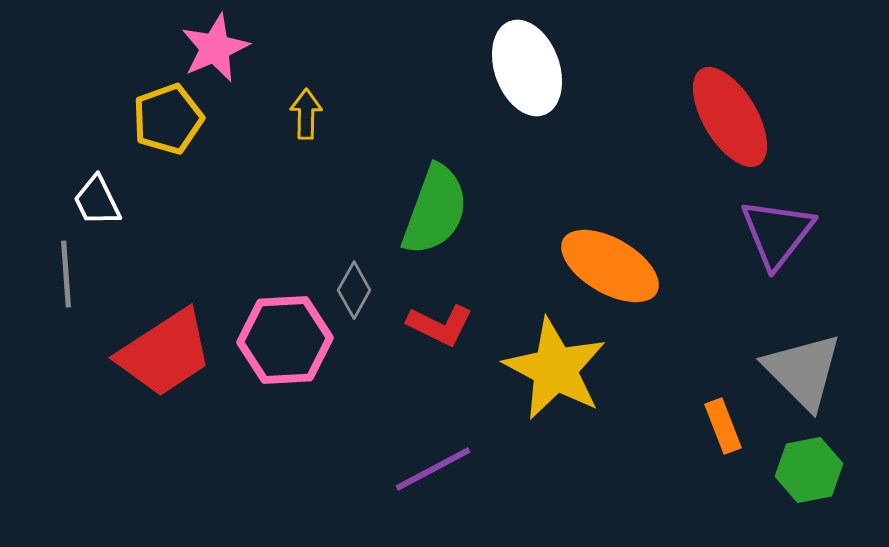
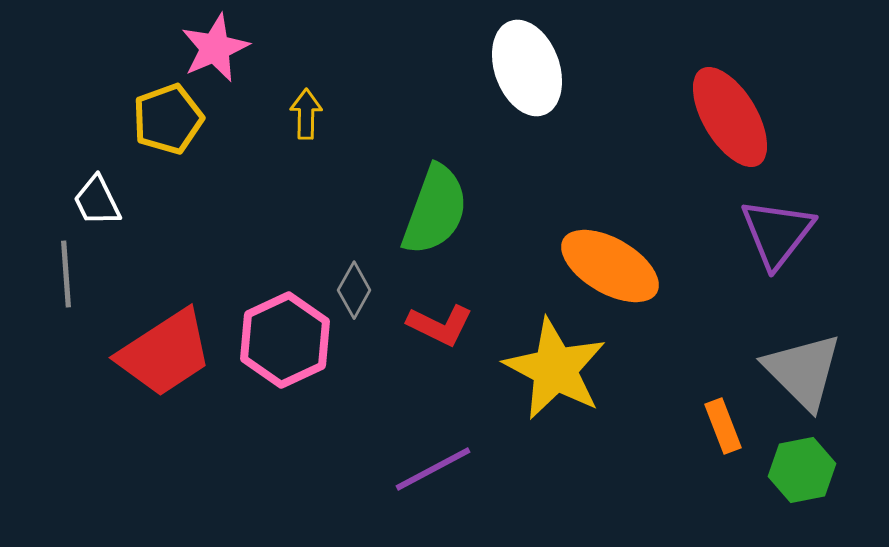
pink hexagon: rotated 22 degrees counterclockwise
green hexagon: moved 7 px left
